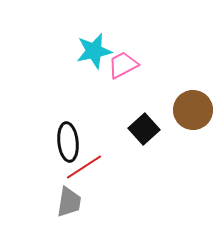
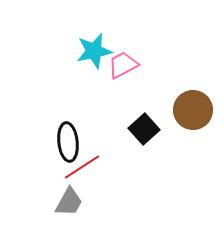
red line: moved 2 px left
gray trapezoid: rotated 20 degrees clockwise
